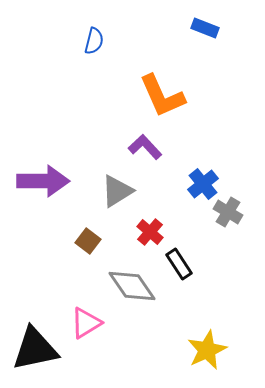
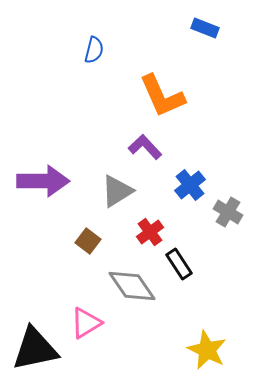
blue semicircle: moved 9 px down
blue cross: moved 13 px left, 1 px down
red cross: rotated 12 degrees clockwise
yellow star: rotated 21 degrees counterclockwise
